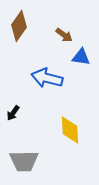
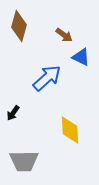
brown diamond: rotated 20 degrees counterclockwise
blue triangle: rotated 18 degrees clockwise
blue arrow: rotated 124 degrees clockwise
